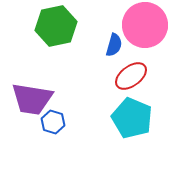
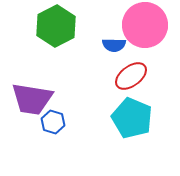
green hexagon: rotated 15 degrees counterclockwise
blue semicircle: rotated 75 degrees clockwise
